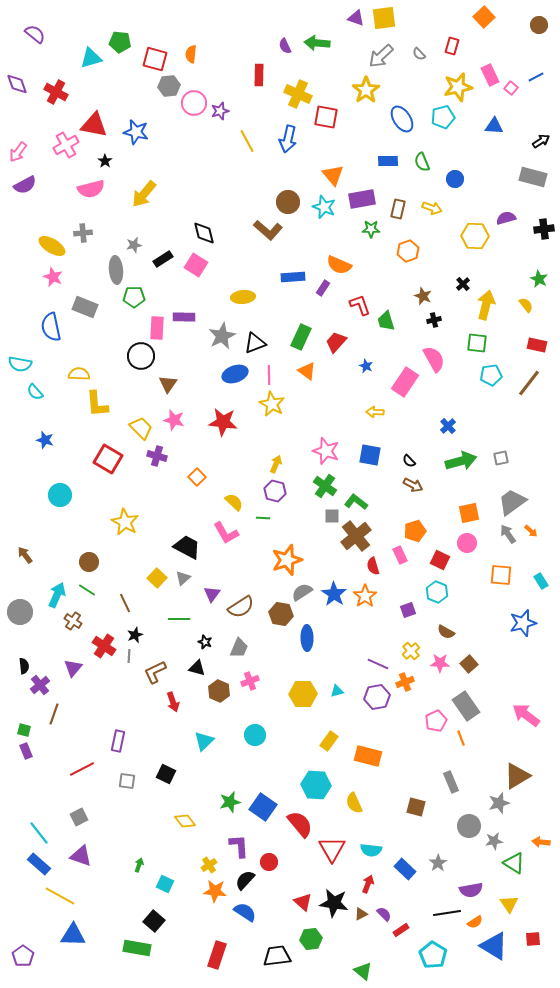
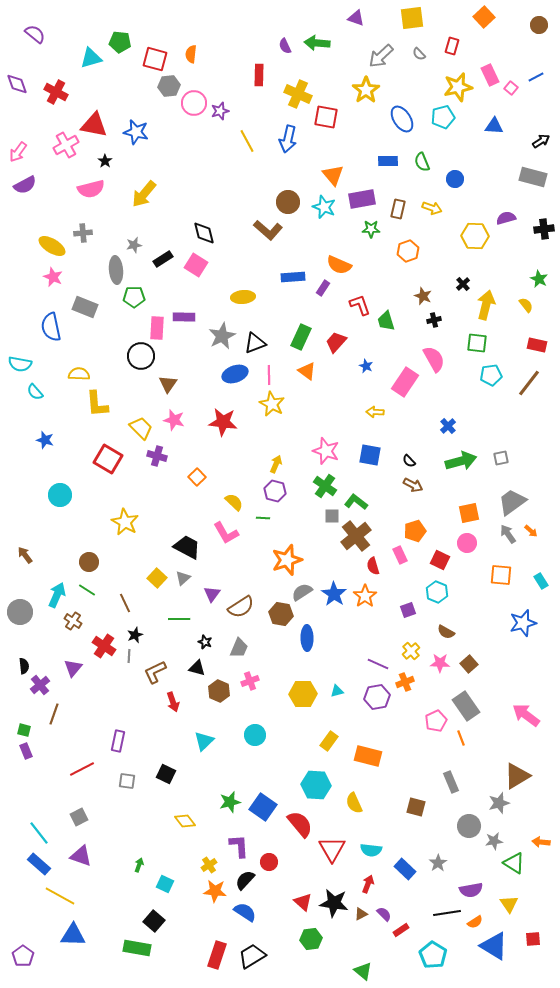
yellow square at (384, 18): moved 28 px right
black trapezoid at (277, 956): moved 25 px left; rotated 24 degrees counterclockwise
